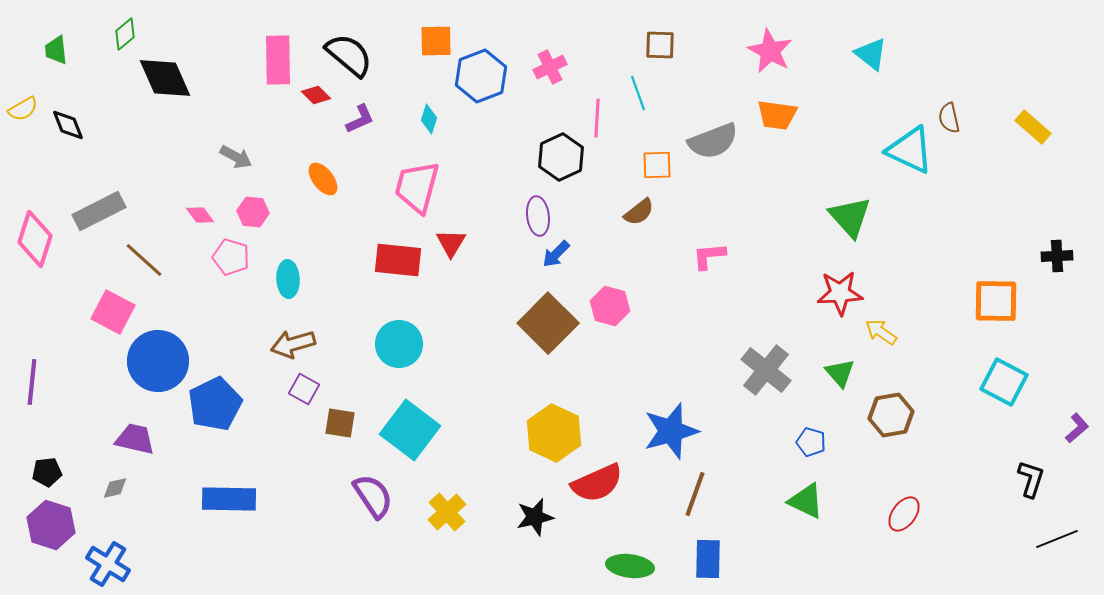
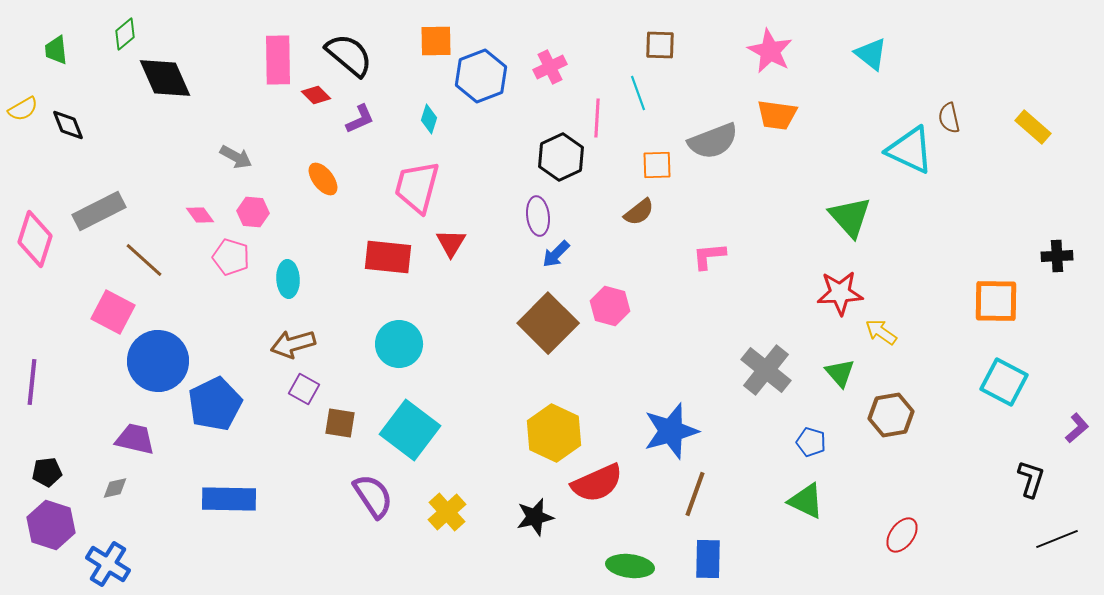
red rectangle at (398, 260): moved 10 px left, 3 px up
red ellipse at (904, 514): moved 2 px left, 21 px down
